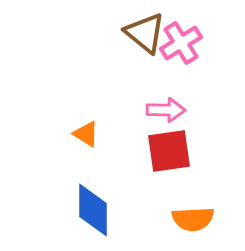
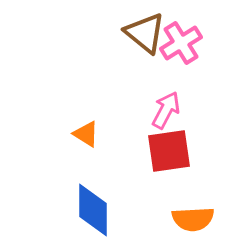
pink arrow: rotated 63 degrees counterclockwise
